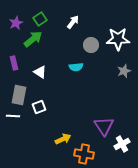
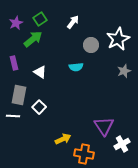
white star: rotated 25 degrees counterclockwise
white square: rotated 24 degrees counterclockwise
